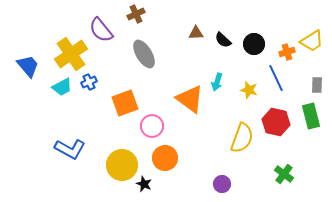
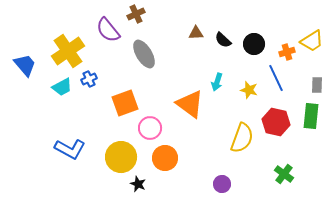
purple semicircle: moved 7 px right
yellow cross: moved 3 px left, 3 px up
blue trapezoid: moved 3 px left, 1 px up
blue cross: moved 3 px up
orange triangle: moved 5 px down
green rectangle: rotated 20 degrees clockwise
pink circle: moved 2 px left, 2 px down
yellow circle: moved 1 px left, 8 px up
black star: moved 6 px left
